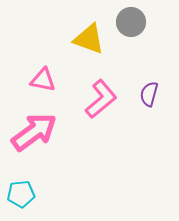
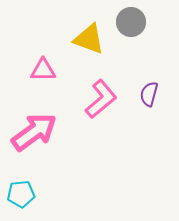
pink triangle: moved 10 px up; rotated 12 degrees counterclockwise
